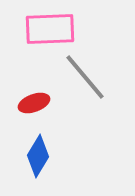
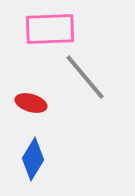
red ellipse: moved 3 px left; rotated 36 degrees clockwise
blue diamond: moved 5 px left, 3 px down
